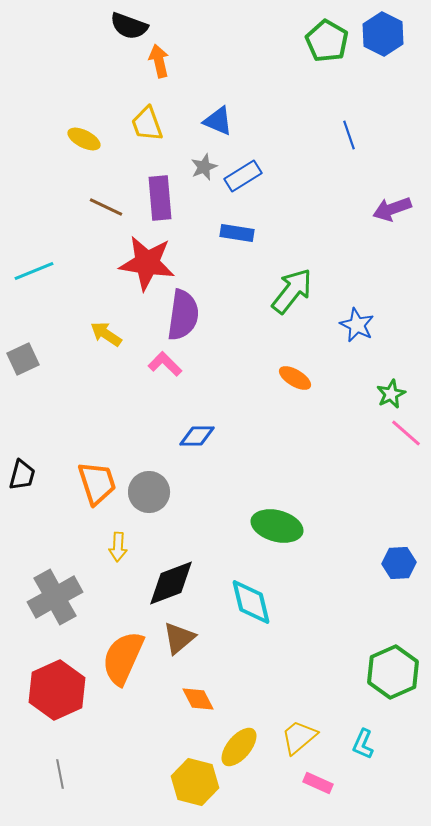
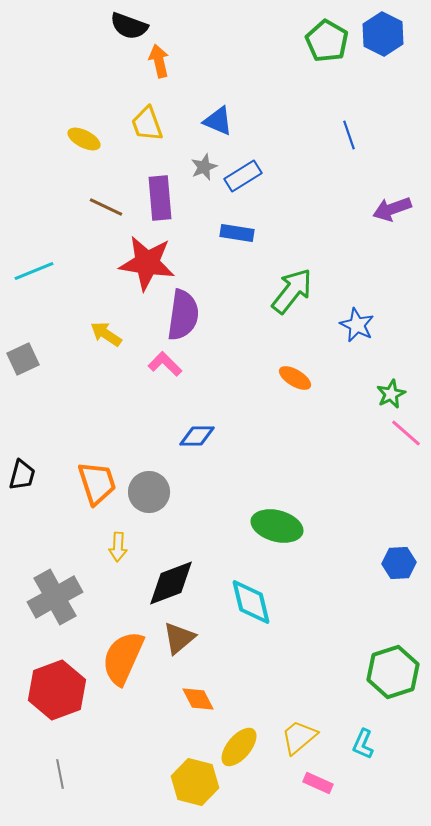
green hexagon at (393, 672): rotated 6 degrees clockwise
red hexagon at (57, 690): rotated 4 degrees clockwise
